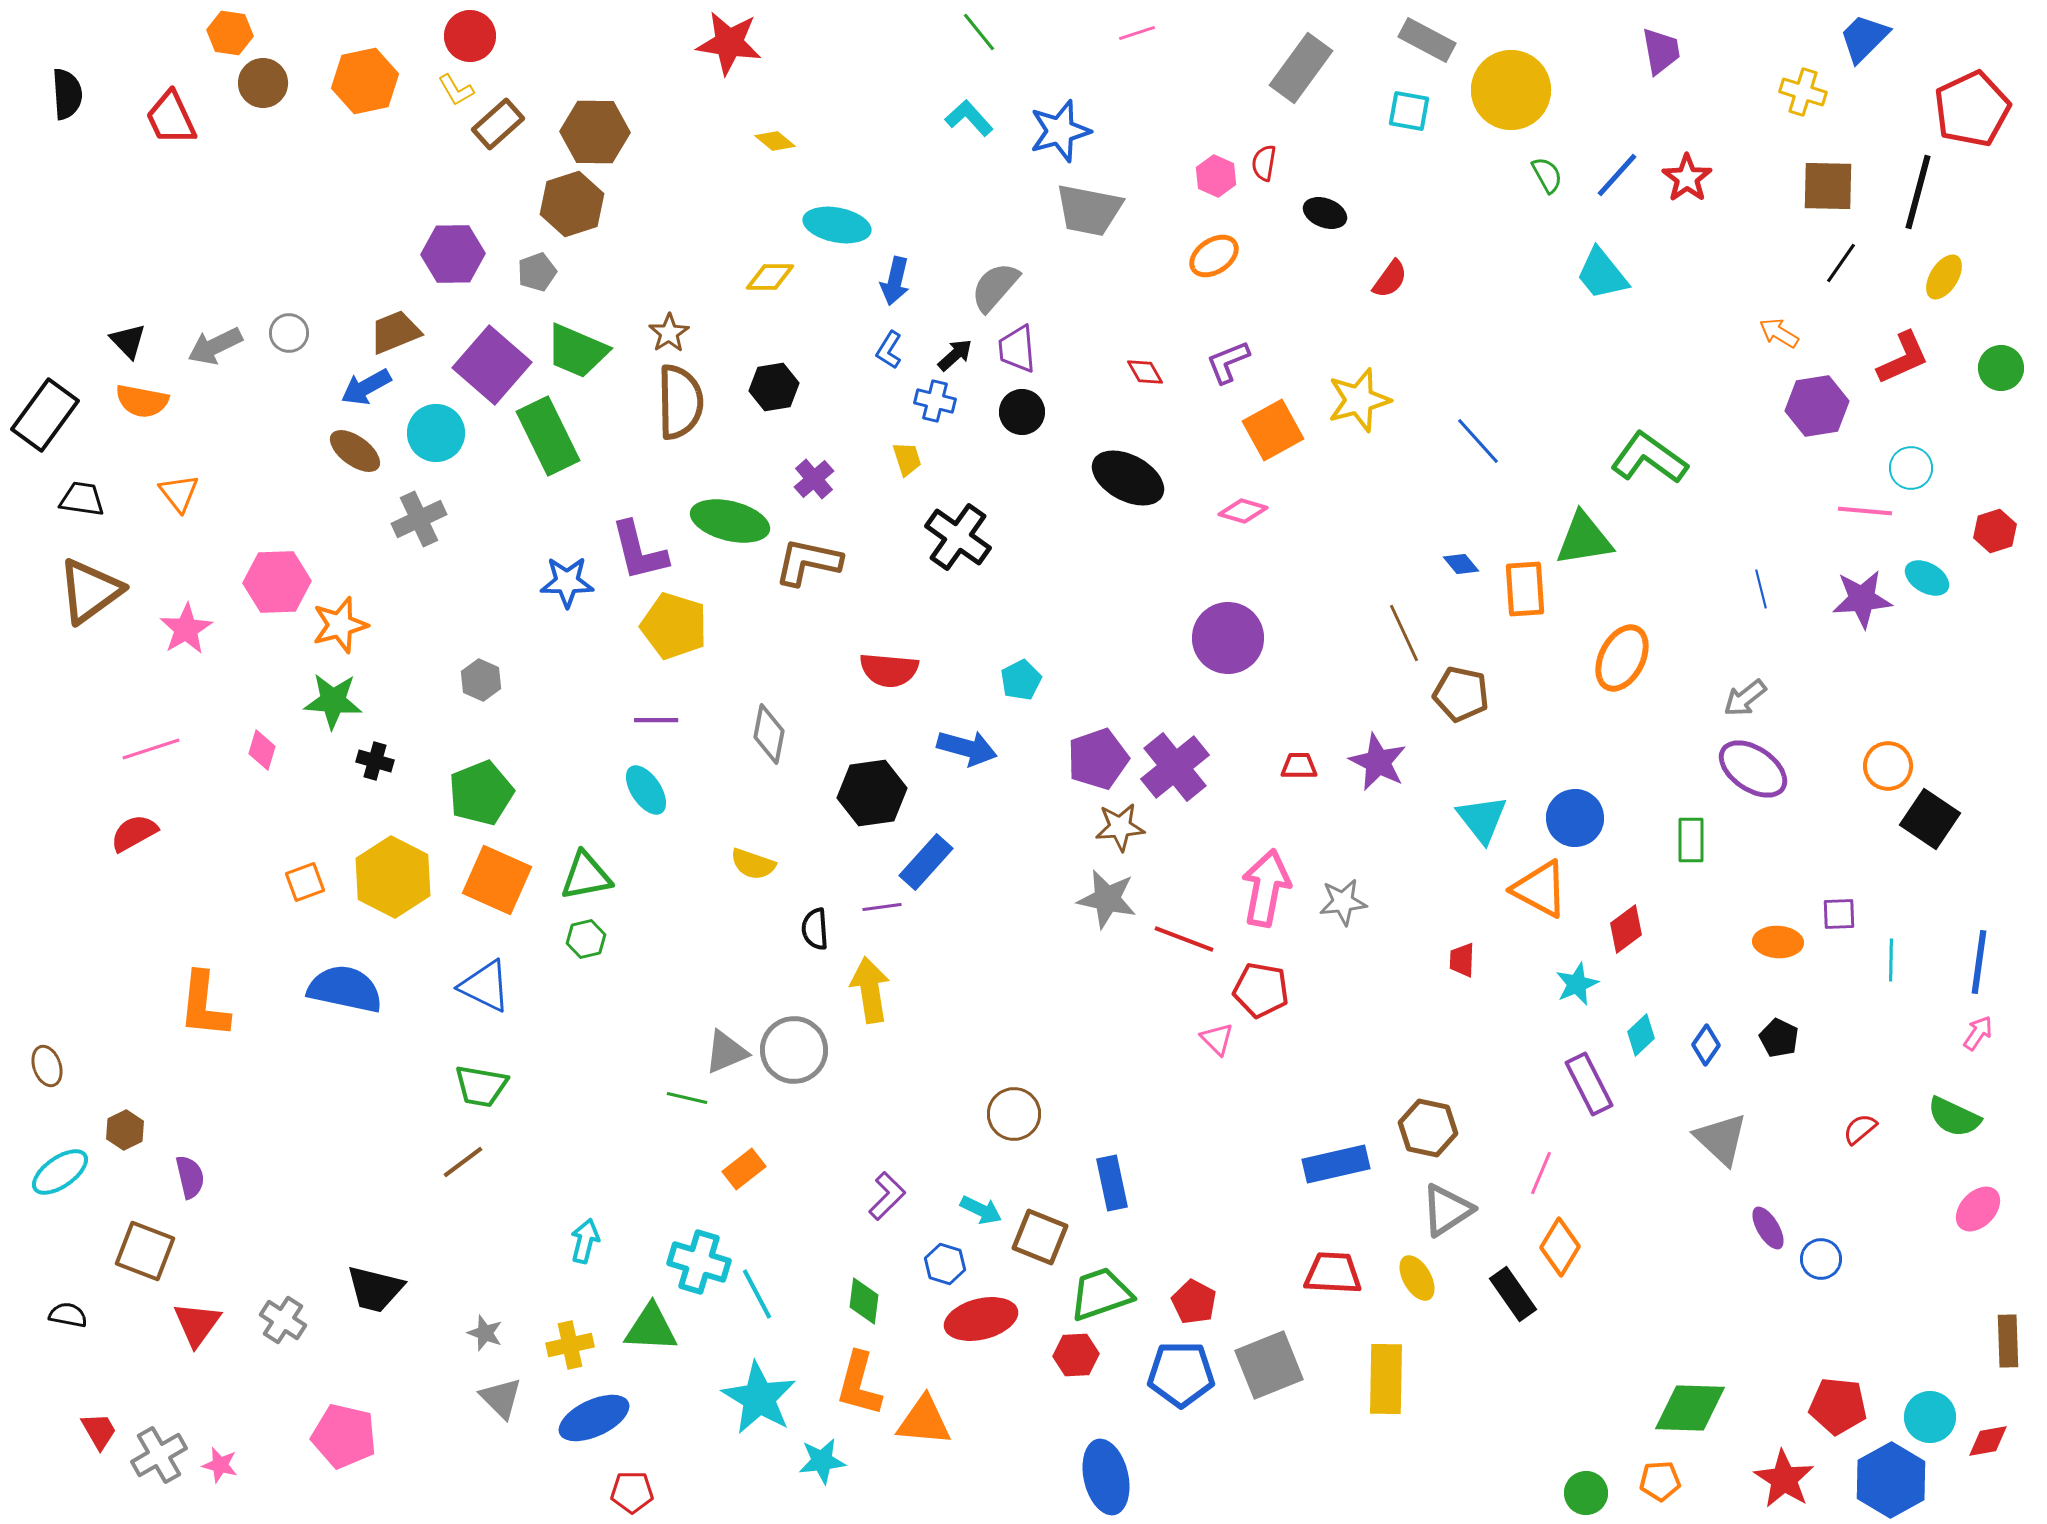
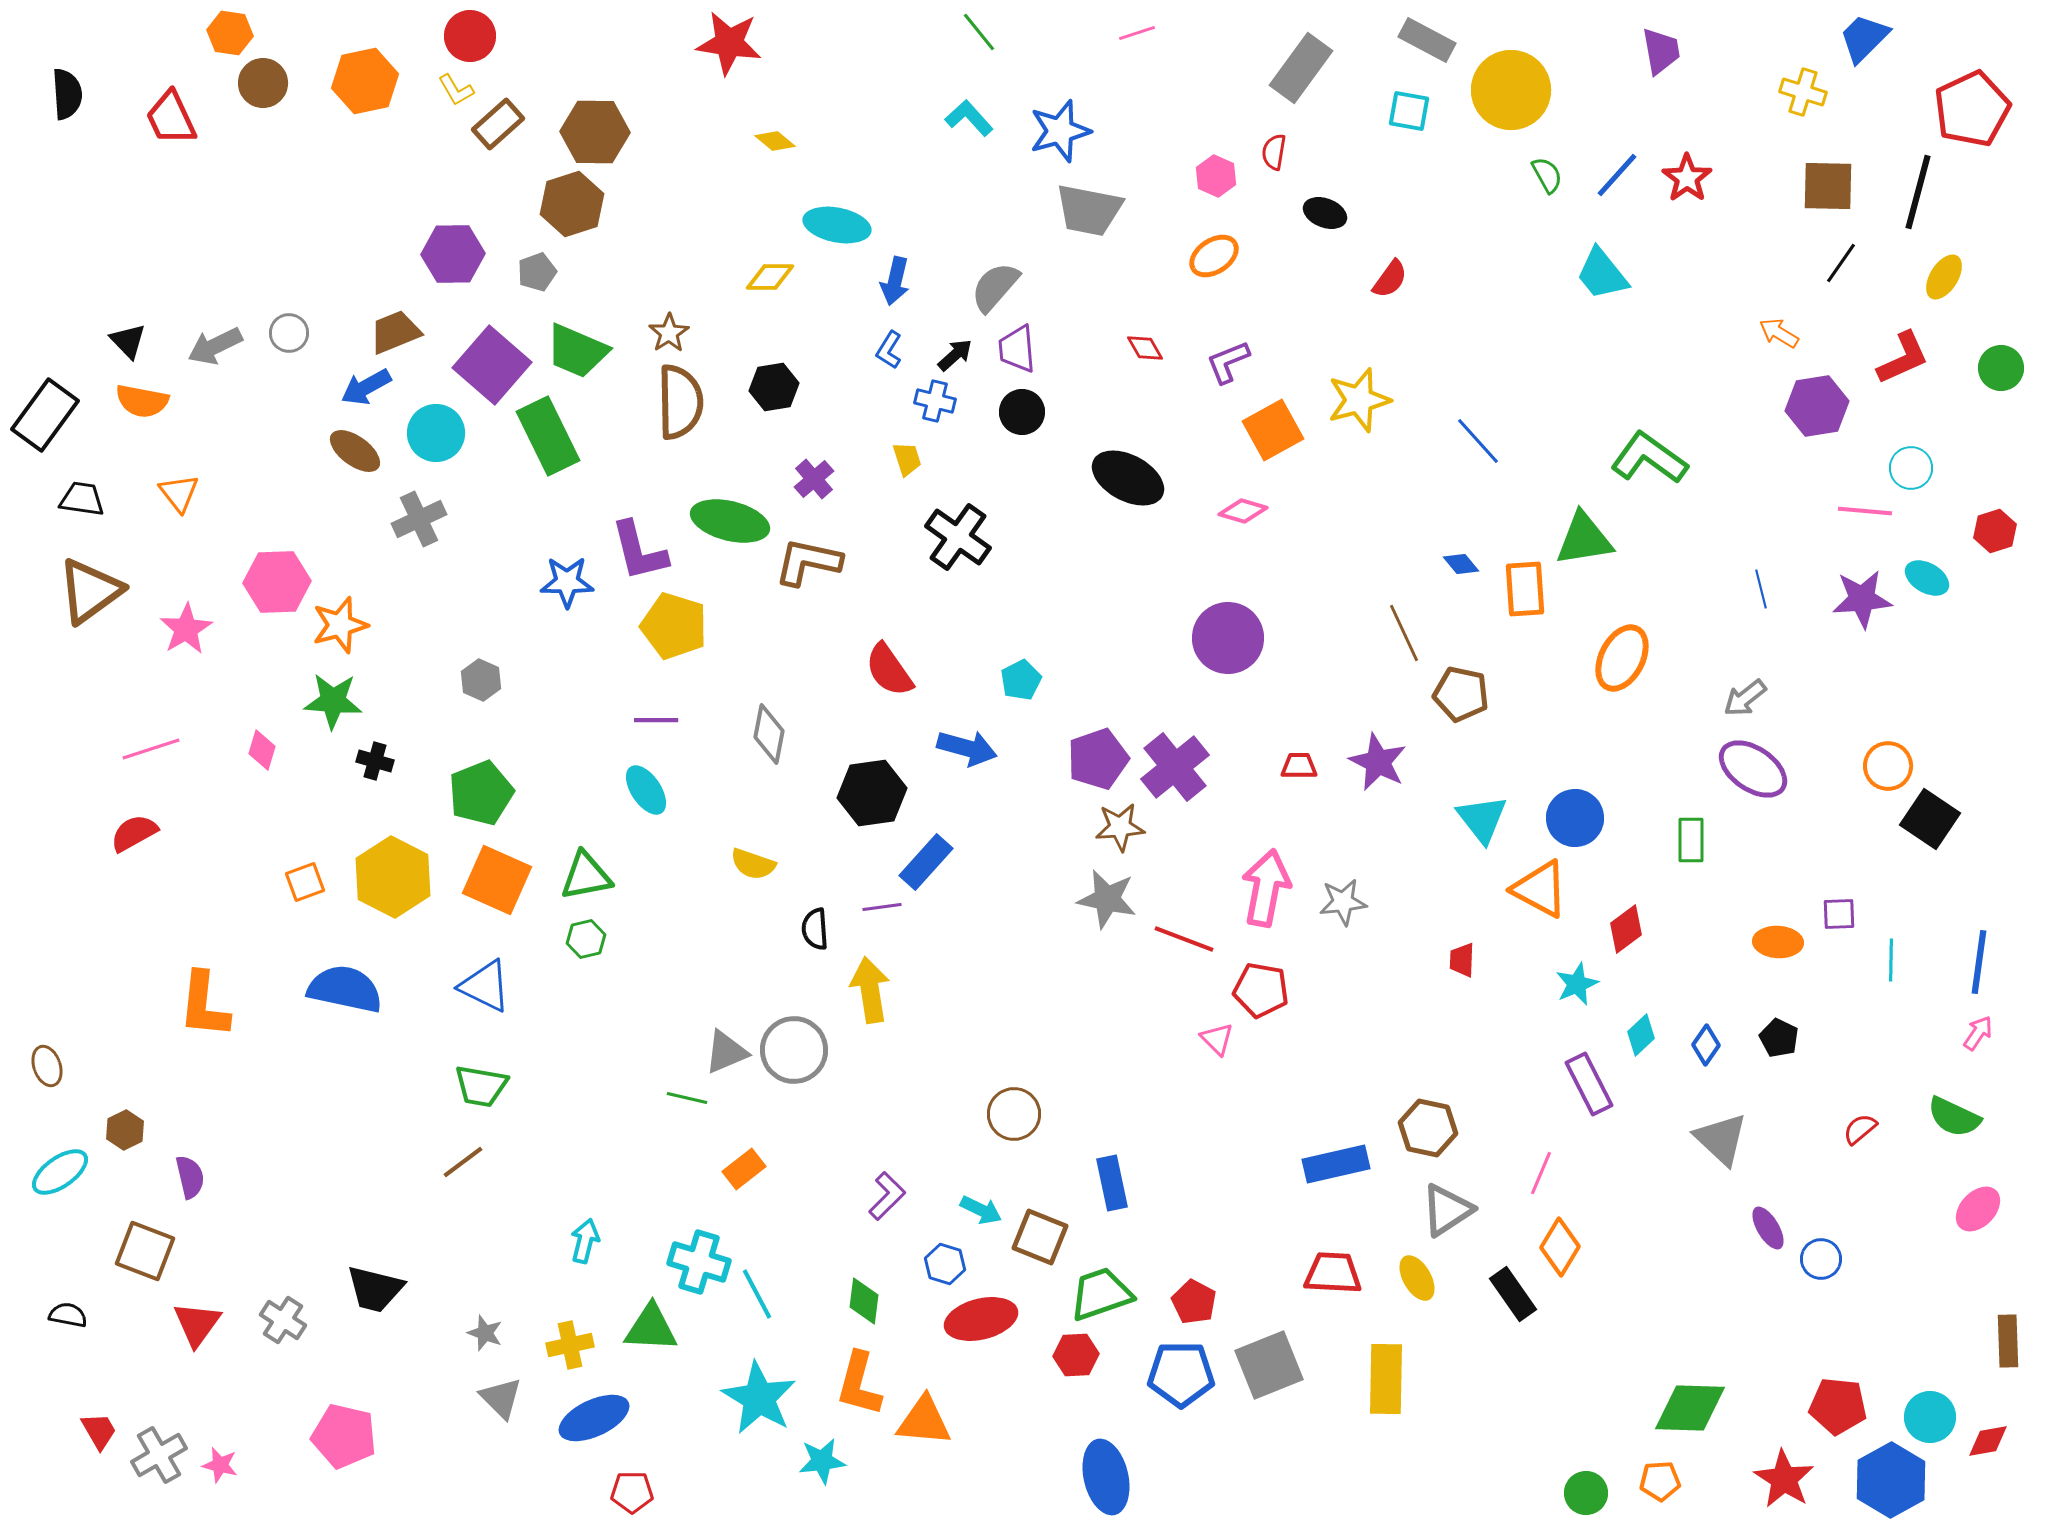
red semicircle at (1264, 163): moved 10 px right, 11 px up
red diamond at (1145, 372): moved 24 px up
red semicircle at (889, 670): rotated 50 degrees clockwise
